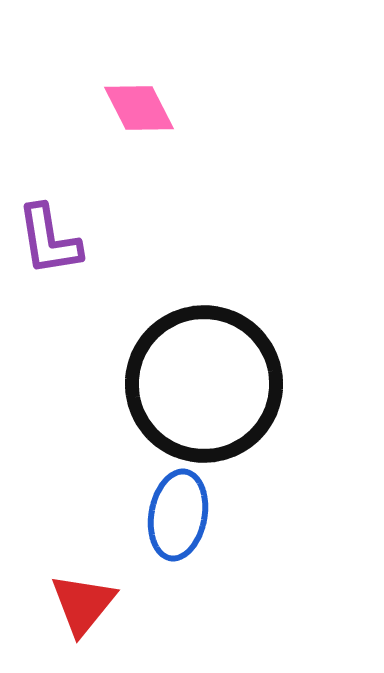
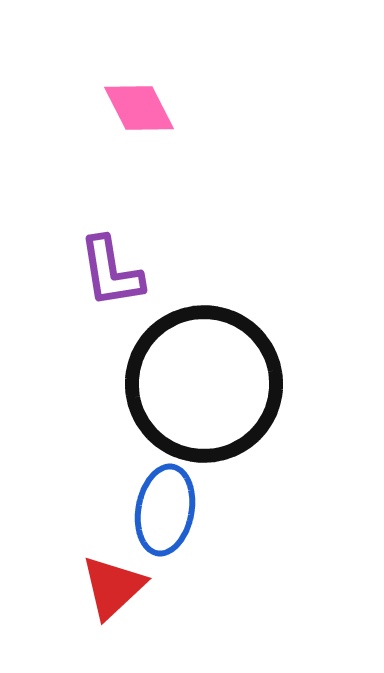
purple L-shape: moved 62 px right, 32 px down
blue ellipse: moved 13 px left, 5 px up
red triangle: moved 30 px right, 17 px up; rotated 8 degrees clockwise
